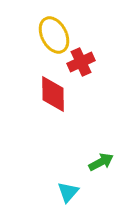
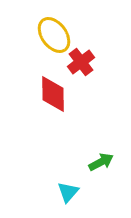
yellow ellipse: rotated 9 degrees counterclockwise
red cross: rotated 12 degrees counterclockwise
